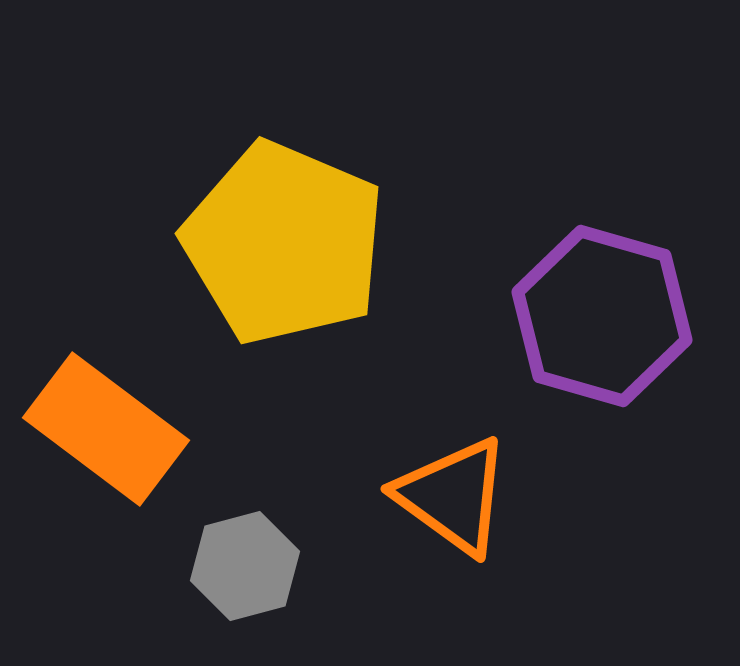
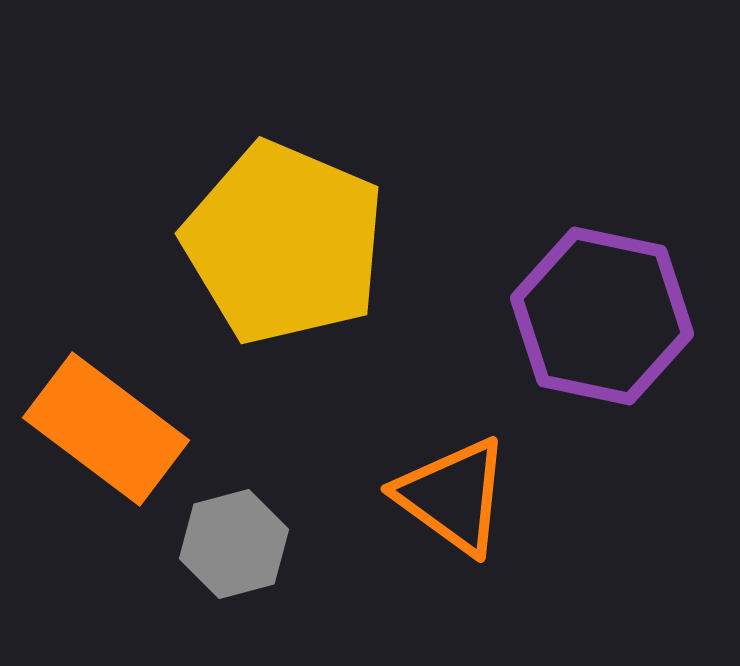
purple hexagon: rotated 4 degrees counterclockwise
gray hexagon: moved 11 px left, 22 px up
